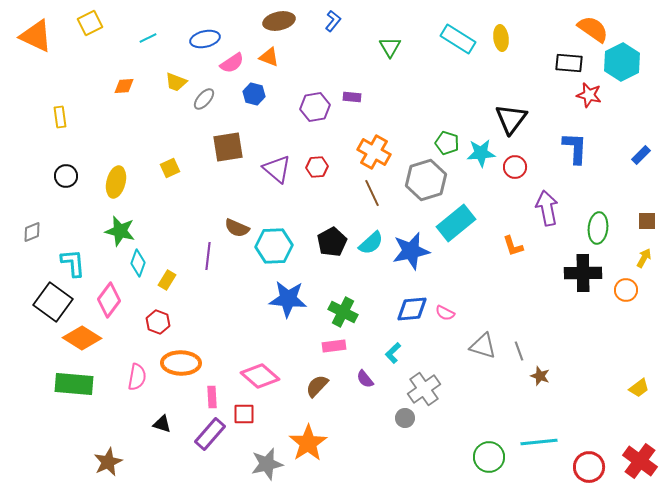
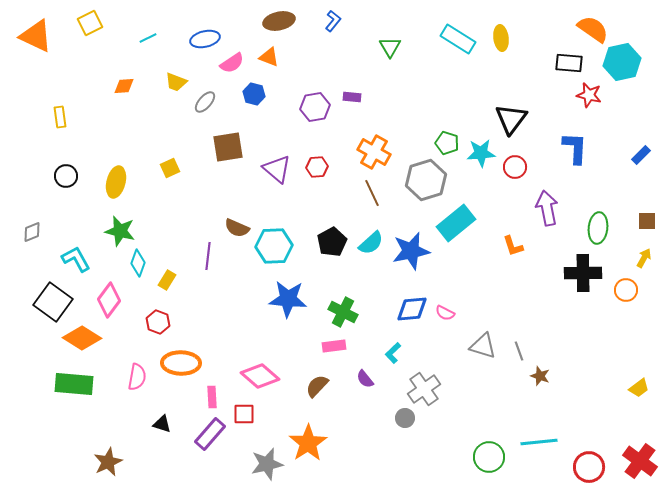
cyan hexagon at (622, 62): rotated 15 degrees clockwise
gray ellipse at (204, 99): moved 1 px right, 3 px down
cyan L-shape at (73, 263): moved 3 px right, 4 px up; rotated 24 degrees counterclockwise
